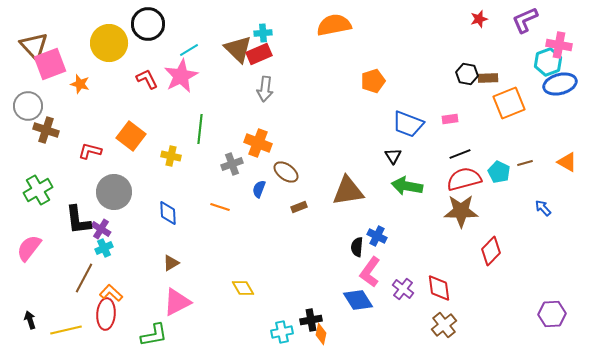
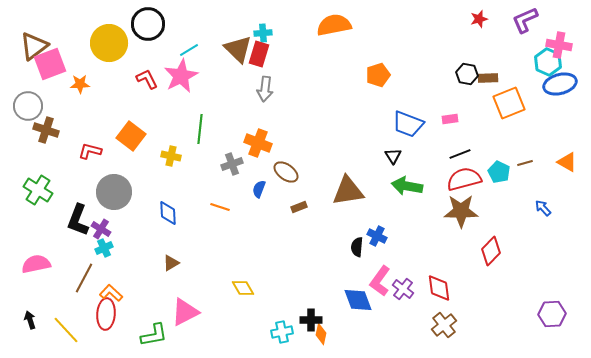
brown triangle at (34, 46): rotated 36 degrees clockwise
red rectangle at (259, 54): rotated 50 degrees counterclockwise
cyan hexagon at (548, 62): rotated 16 degrees counterclockwise
orange pentagon at (373, 81): moved 5 px right, 6 px up
orange star at (80, 84): rotated 18 degrees counterclockwise
green cross at (38, 190): rotated 28 degrees counterclockwise
black L-shape at (78, 220): rotated 28 degrees clockwise
pink semicircle at (29, 248): moved 7 px right, 16 px down; rotated 40 degrees clockwise
pink L-shape at (370, 272): moved 10 px right, 9 px down
blue diamond at (358, 300): rotated 12 degrees clockwise
pink triangle at (177, 302): moved 8 px right, 10 px down
black cross at (311, 320): rotated 10 degrees clockwise
yellow line at (66, 330): rotated 60 degrees clockwise
